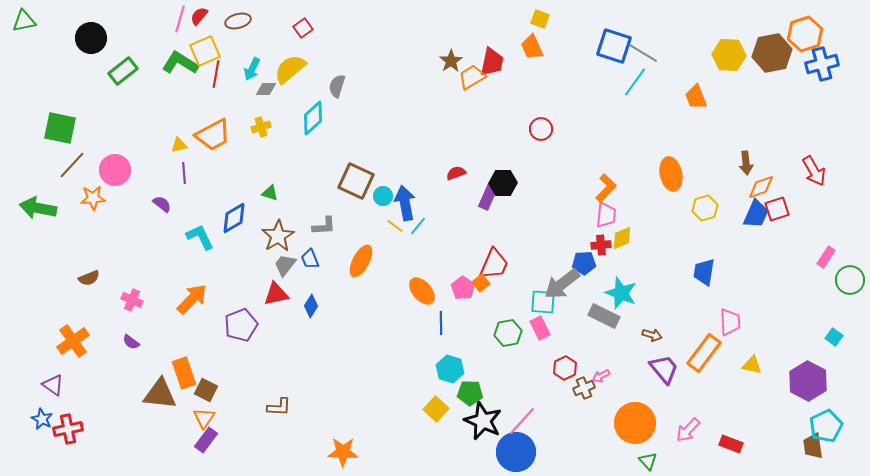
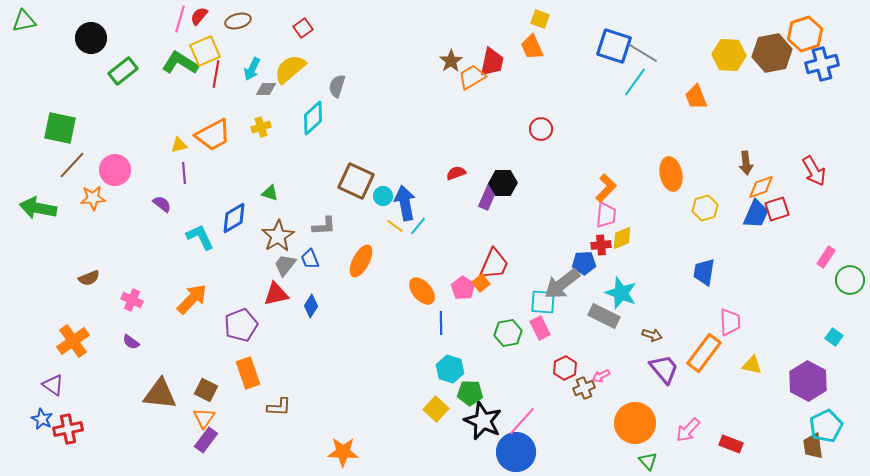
orange rectangle at (184, 373): moved 64 px right
